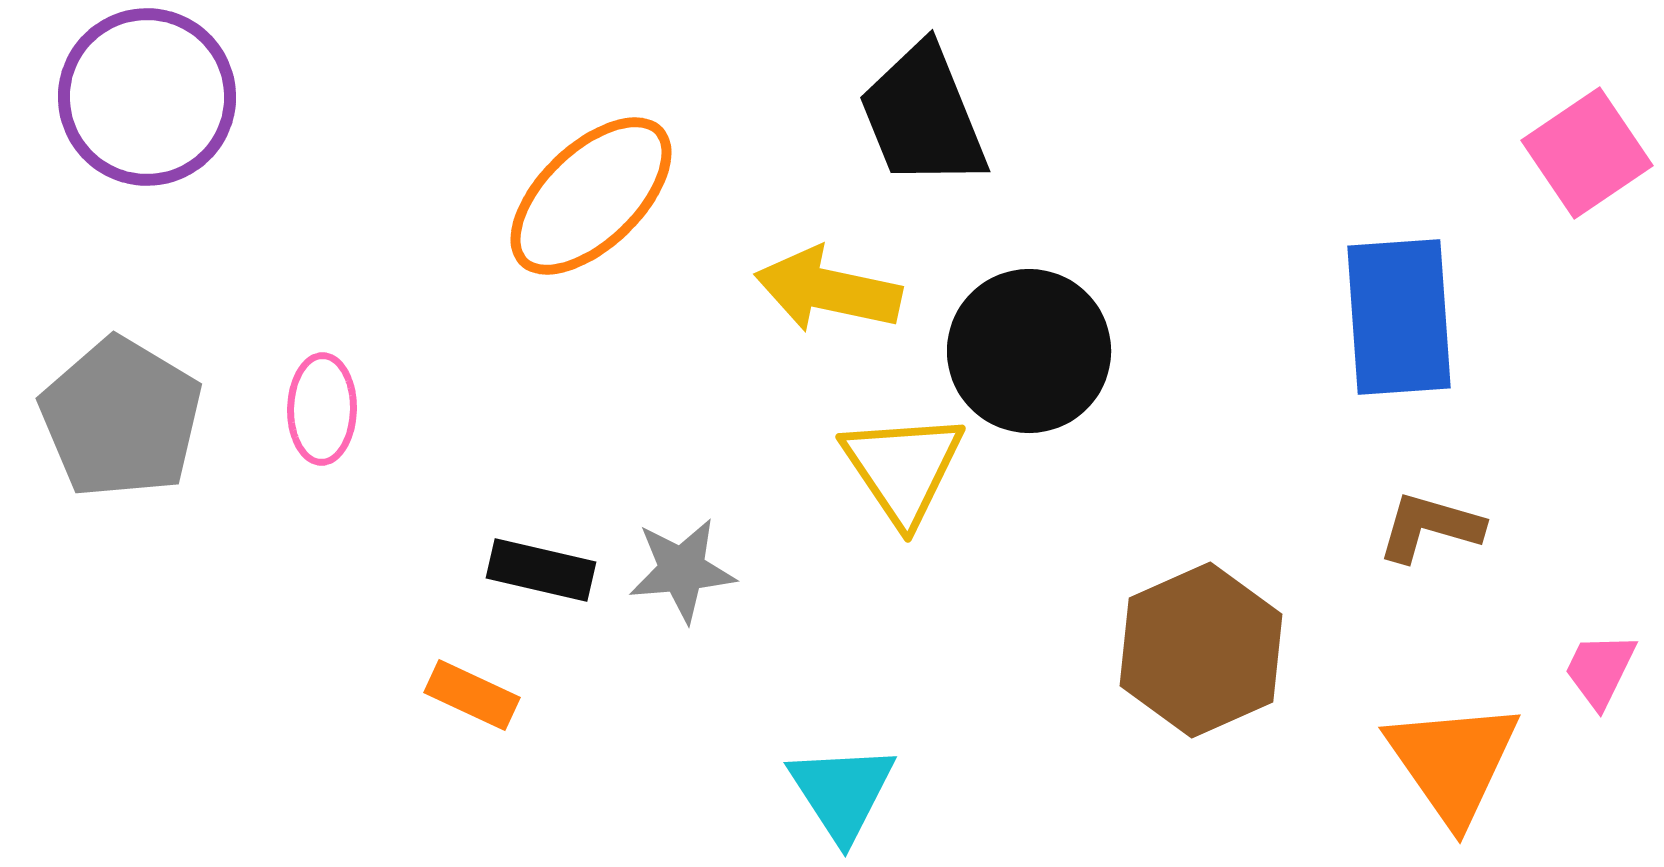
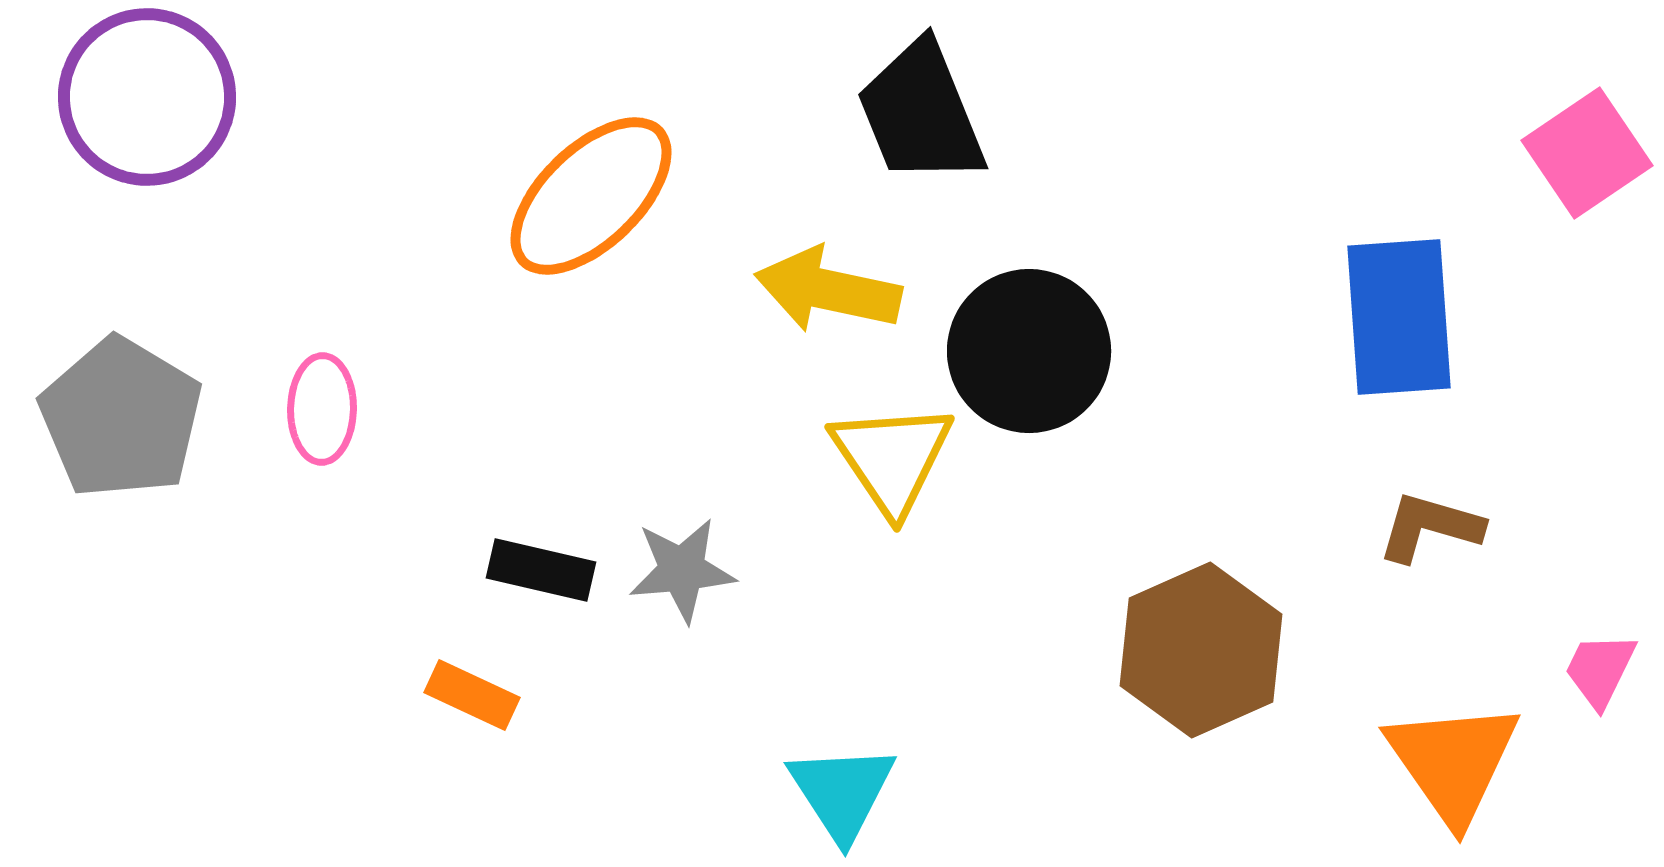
black trapezoid: moved 2 px left, 3 px up
yellow triangle: moved 11 px left, 10 px up
